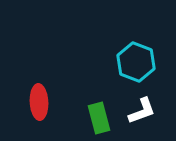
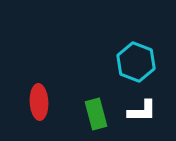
white L-shape: rotated 20 degrees clockwise
green rectangle: moved 3 px left, 4 px up
